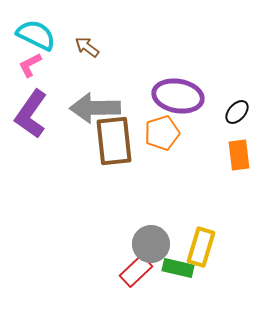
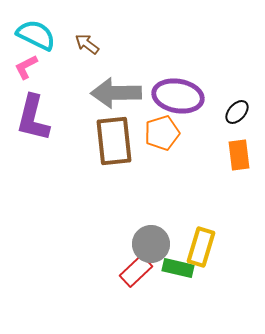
brown arrow: moved 3 px up
pink L-shape: moved 4 px left, 2 px down
gray arrow: moved 21 px right, 15 px up
purple L-shape: moved 2 px right, 4 px down; rotated 21 degrees counterclockwise
